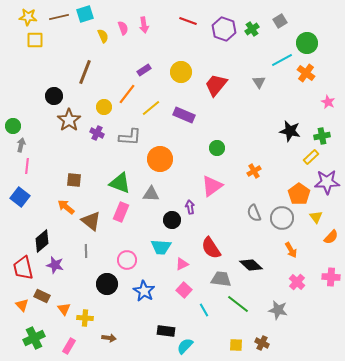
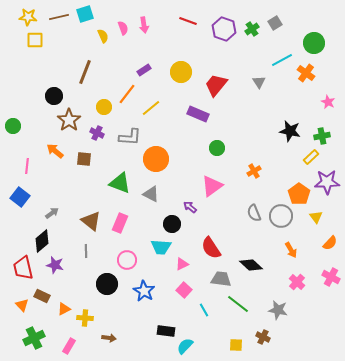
gray square at (280, 21): moved 5 px left, 2 px down
green circle at (307, 43): moved 7 px right
purple rectangle at (184, 115): moved 14 px right, 1 px up
gray arrow at (21, 145): moved 31 px right, 68 px down; rotated 40 degrees clockwise
orange circle at (160, 159): moved 4 px left
brown square at (74, 180): moved 10 px right, 21 px up
gray triangle at (151, 194): rotated 24 degrees clockwise
orange arrow at (66, 207): moved 11 px left, 56 px up
purple arrow at (190, 207): rotated 40 degrees counterclockwise
pink rectangle at (121, 212): moved 1 px left, 11 px down
gray circle at (282, 218): moved 1 px left, 2 px up
black circle at (172, 220): moved 4 px down
orange semicircle at (331, 237): moved 1 px left, 6 px down
pink cross at (331, 277): rotated 24 degrees clockwise
orange triangle at (64, 309): rotated 40 degrees clockwise
brown cross at (262, 343): moved 1 px right, 6 px up
